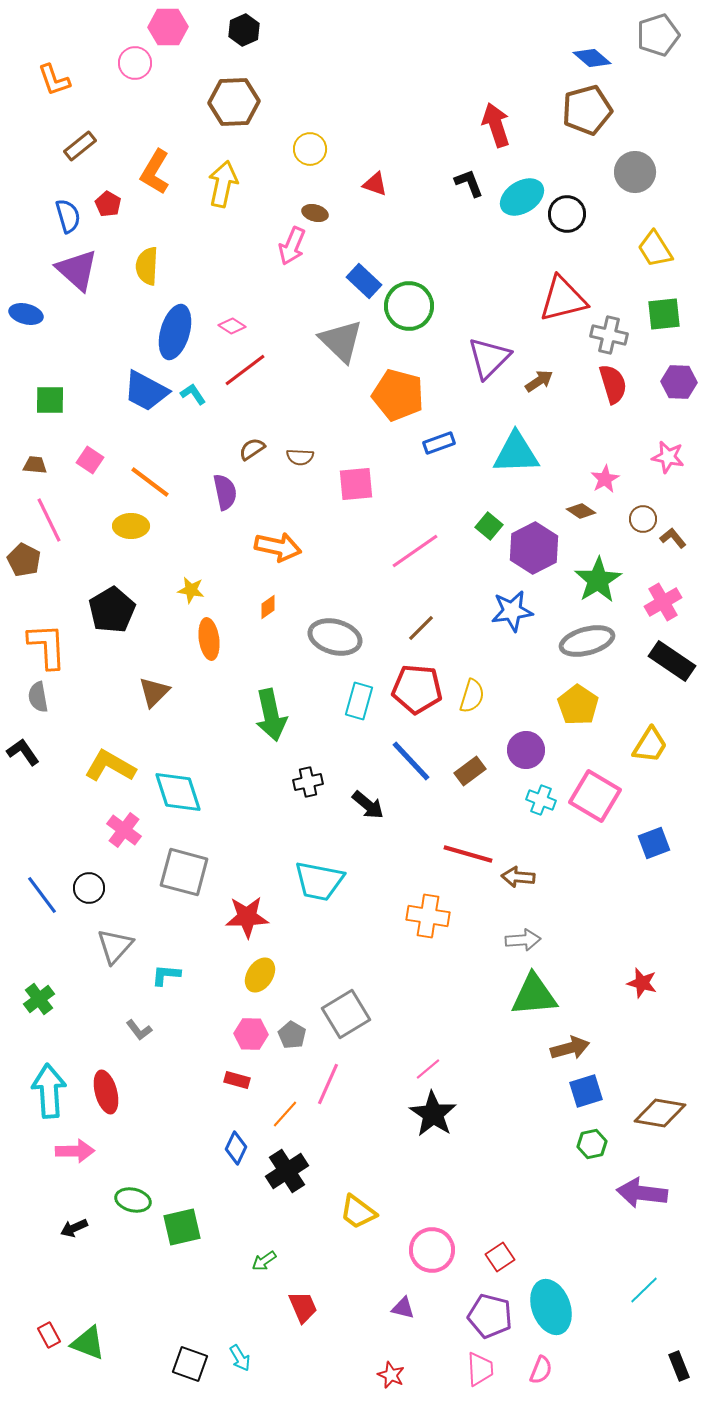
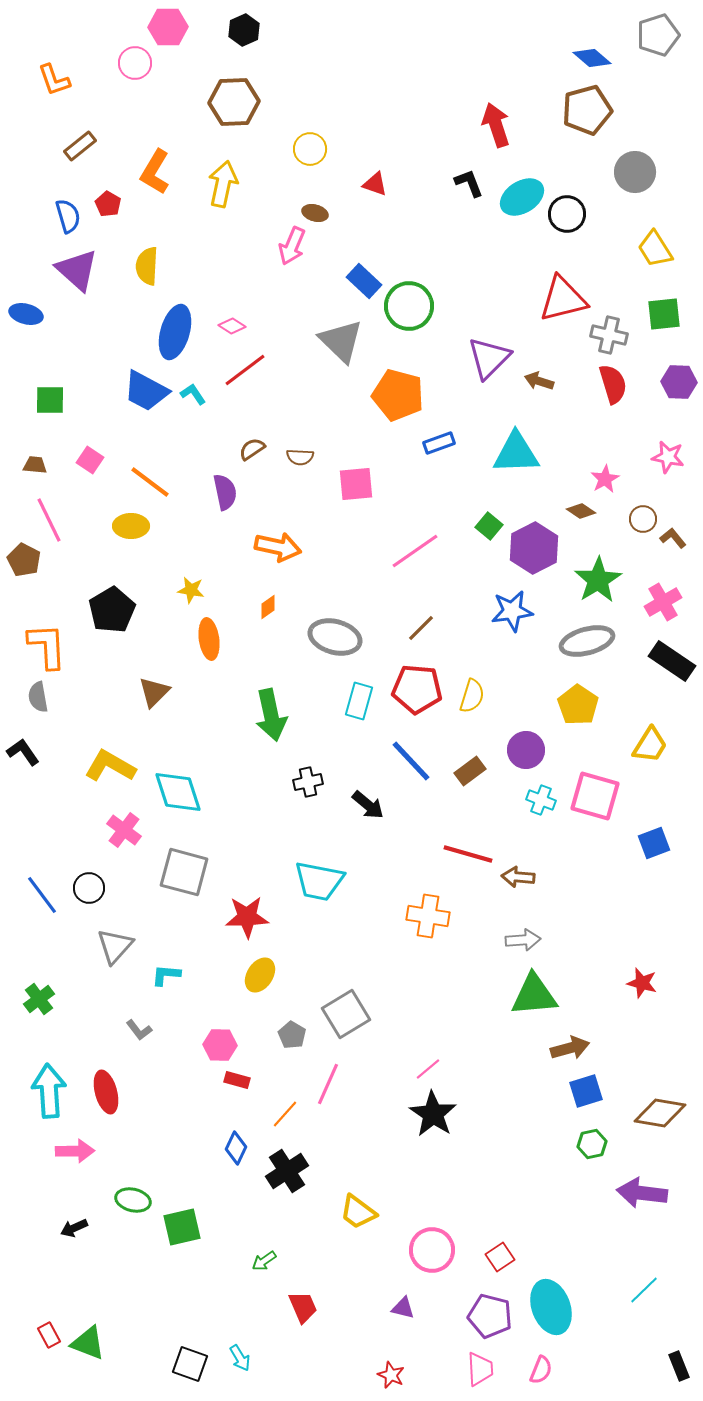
brown arrow at (539, 381): rotated 128 degrees counterclockwise
pink square at (595, 796): rotated 15 degrees counterclockwise
pink hexagon at (251, 1034): moved 31 px left, 11 px down
